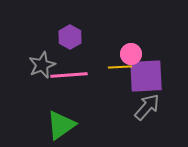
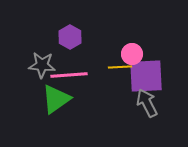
pink circle: moved 1 px right
gray star: rotated 28 degrees clockwise
gray arrow: moved 4 px up; rotated 68 degrees counterclockwise
green triangle: moved 5 px left, 26 px up
